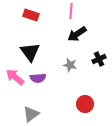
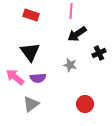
black cross: moved 6 px up
gray triangle: moved 10 px up
